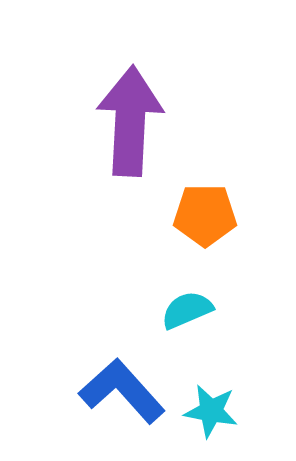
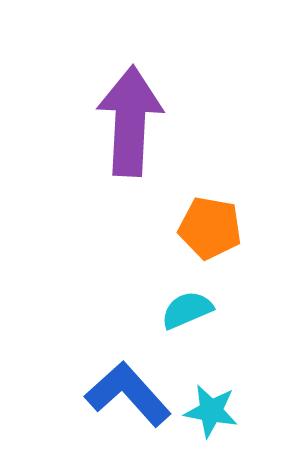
orange pentagon: moved 5 px right, 13 px down; rotated 10 degrees clockwise
blue L-shape: moved 6 px right, 3 px down
